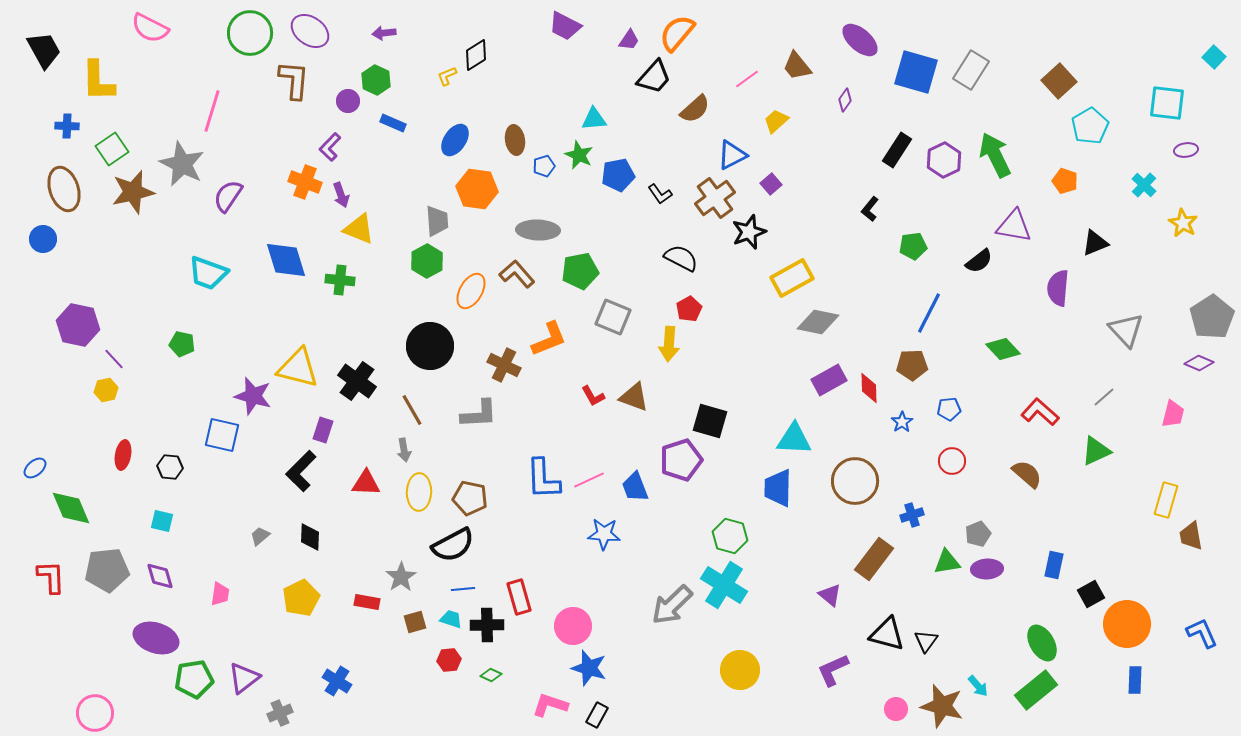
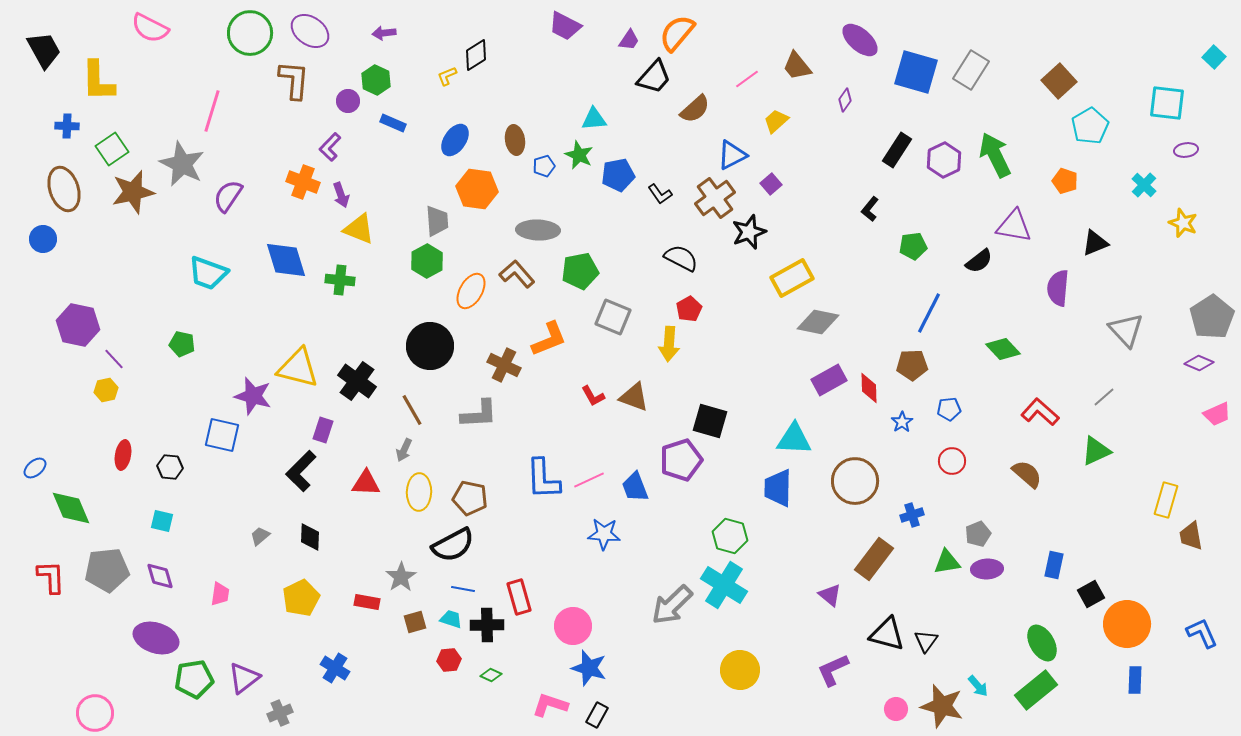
orange cross at (305, 182): moved 2 px left
yellow star at (1183, 223): rotated 8 degrees counterclockwise
pink trapezoid at (1173, 414): moved 44 px right; rotated 52 degrees clockwise
gray arrow at (404, 450): rotated 35 degrees clockwise
blue line at (463, 589): rotated 15 degrees clockwise
blue cross at (337, 681): moved 2 px left, 13 px up
